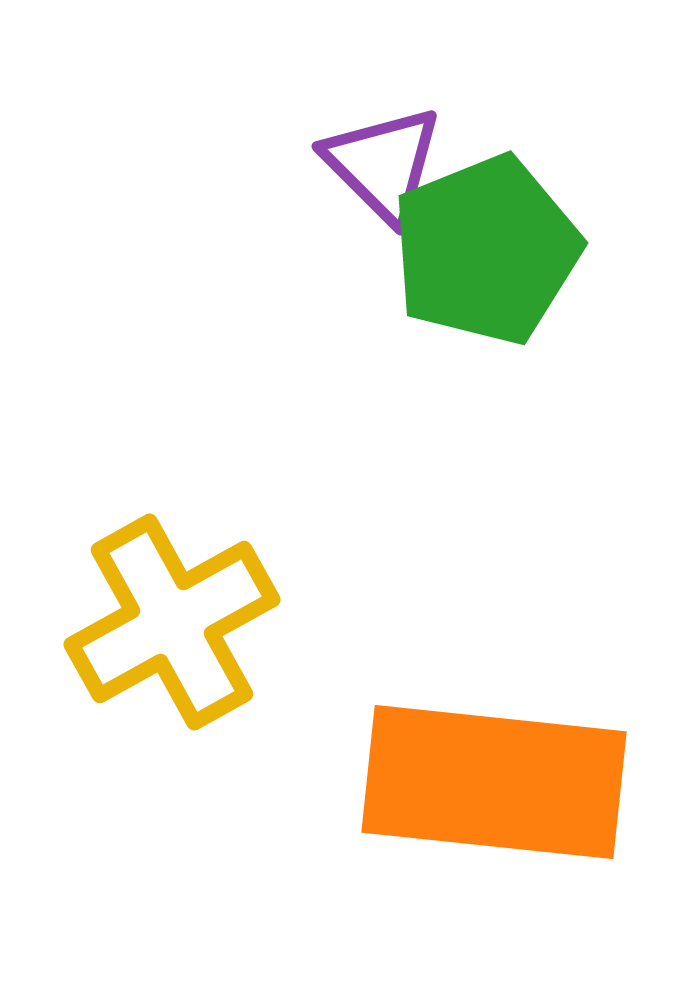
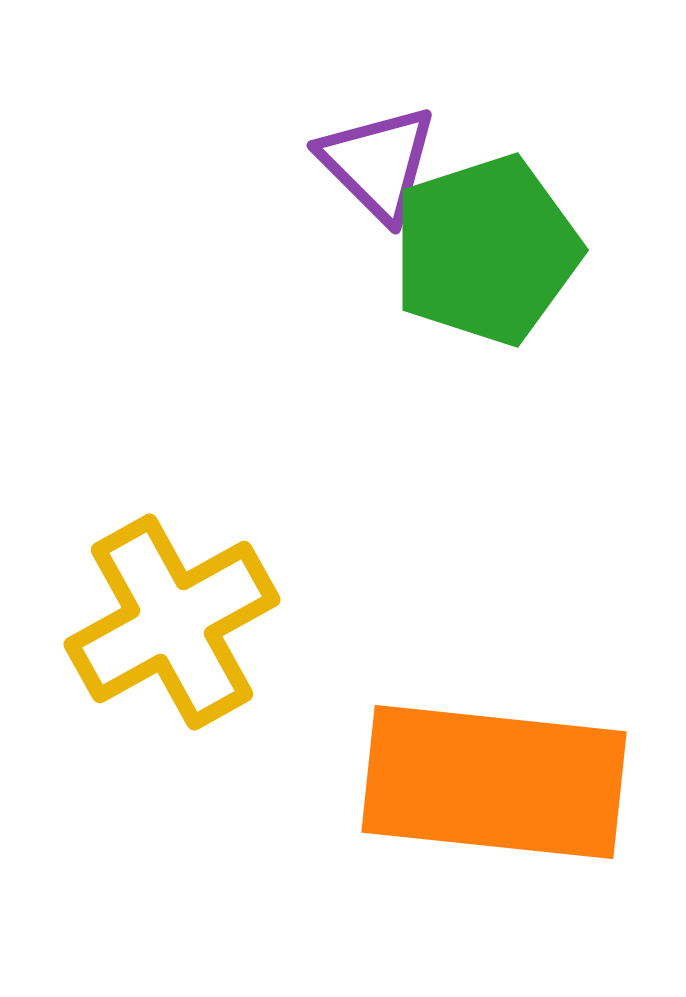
purple triangle: moved 5 px left, 1 px up
green pentagon: rotated 4 degrees clockwise
